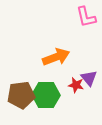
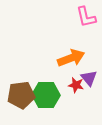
orange arrow: moved 15 px right, 1 px down
